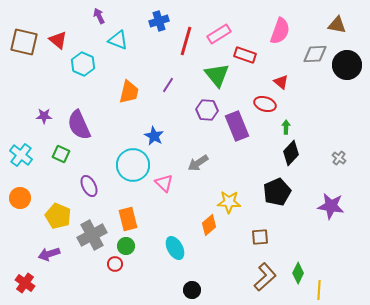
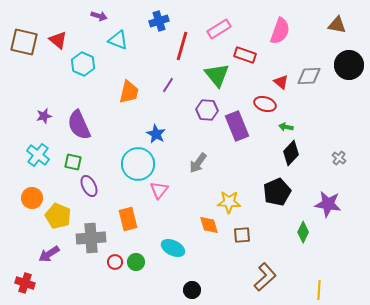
purple arrow at (99, 16): rotated 133 degrees clockwise
pink rectangle at (219, 34): moved 5 px up
red line at (186, 41): moved 4 px left, 5 px down
gray diamond at (315, 54): moved 6 px left, 22 px down
black circle at (347, 65): moved 2 px right
purple star at (44, 116): rotated 14 degrees counterclockwise
green arrow at (286, 127): rotated 80 degrees counterclockwise
blue star at (154, 136): moved 2 px right, 2 px up
green square at (61, 154): moved 12 px right, 8 px down; rotated 12 degrees counterclockwise
cyan cross at (21, 155): moved 17 px right
gray arrow at (198, 163): rotated 20 degrees counterclockwise
cyan circle at (133, 165): moved 5 px right, 1 px up
pink triangle at (164, 183): moved 5 px left, 7 px down; rotated 24 degrees clockwise
orange circle at (20, 198): moved 12 px right
purple star at (331, 206): moved 3 px left, 2 px up
orange diamond at (209, 225): rotated 65 degrees counterclockwise
gray cross at (92, 235): moved 1 px left, 3 px down; rotated 24 degrees clockwise
brown square at (260, 237): moved 18 px left, 2 px up
green circle at (126, 246): moved 10 px right, 16 px down
cyan ellipse at (175, 248): moved 2 px left; rotated 35 degrees counterclockwise
purple arrow at (49, 254): rotated 15 degrees counterclockwise
red circle at (115, 264): moved 2 px up
green diamond at (298, 273): moved 5 px right, 41 px up
red cross at (25, 283): rotated 18 degrees counterclockwise
